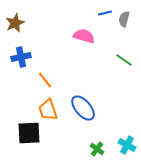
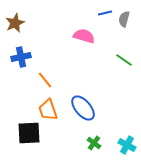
green cross: moved 3 px left, 6 px up
